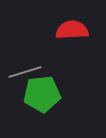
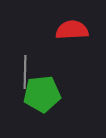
gray line: rotated 72 degrees counterclockwise
